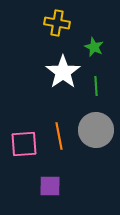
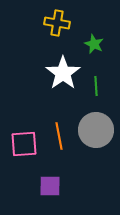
green star: moved 3 px up
white star: moved 1 px down
